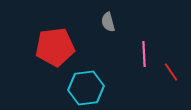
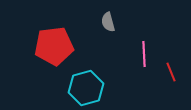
red pentagon: moved 1 px left, 1 px up
red line: rotated 12 degrees clockwise
cyan hexagon: rotated 8 degrees counterclockwise
